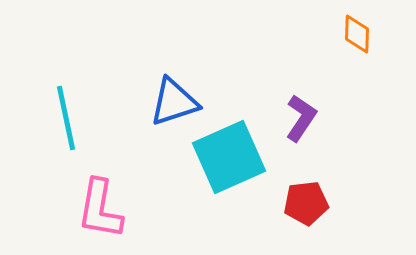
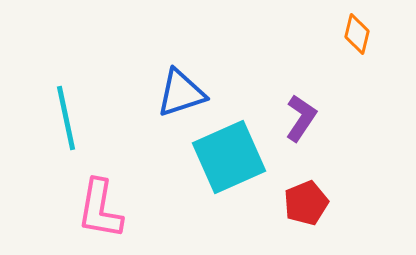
orange diamond: rotated 12 degrees clockwise
blue triangle: moved 7 px right, 9 px up
red pentagon: rotated 15 degrees counterclockwise
